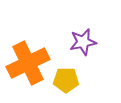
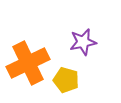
yellow pentagon: rotated 15 degrees clockwise
